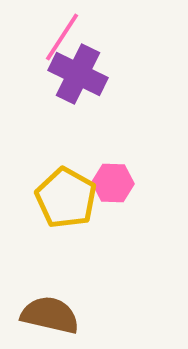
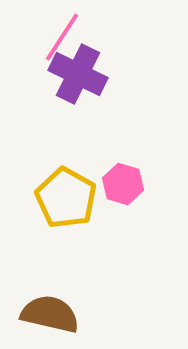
pink hexagon: moved 10 px right, 1 px down; rotated 15 degrees clockwise
brown semicircle: moved 1 px up
